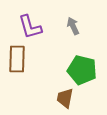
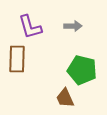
gray arrow: rotated 114 degrees clockwise
brown trapezoid: rotated 35 degrees counterclockwise
